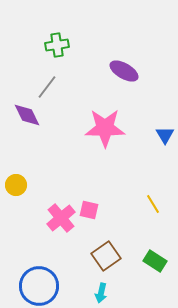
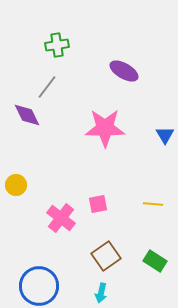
yellow line: rotated 54 degrees counterclockwise
pink square: moved 9 px right, 6 px up; rotated 24 degrees counterclockwise
pink cross: rotated 12 degrees counterclockwise
